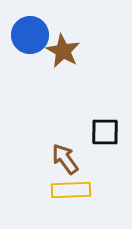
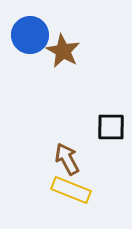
black square: moved 6 px right, 5 px up
brown arrow: moved 2 px right; rotated 8 degrees clockwise
yellow rectangle: rotated 24 degrees clockwise
